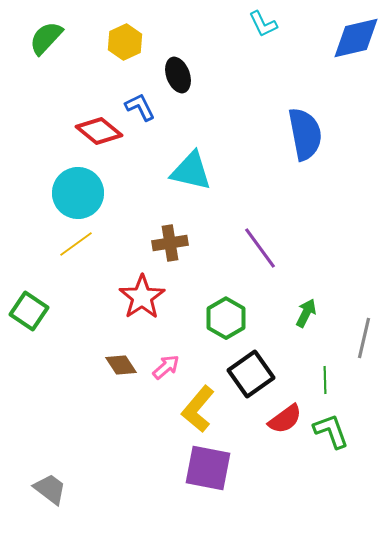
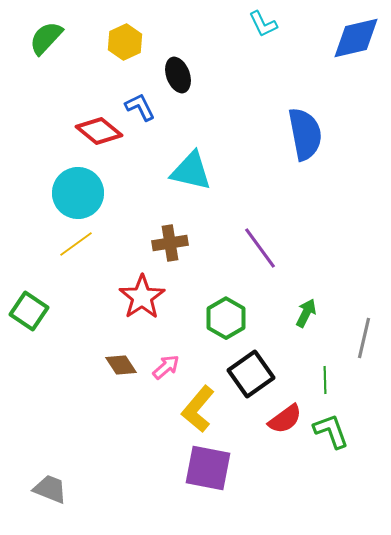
gray trapezoid: rotated 15 degrees counterclockwise
